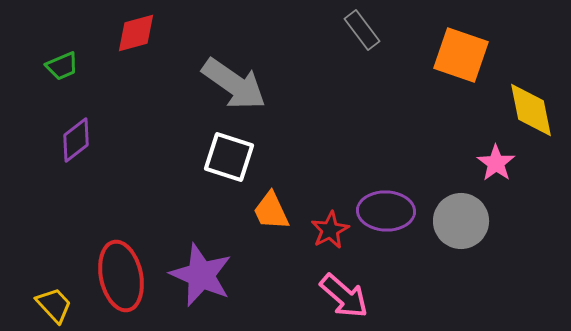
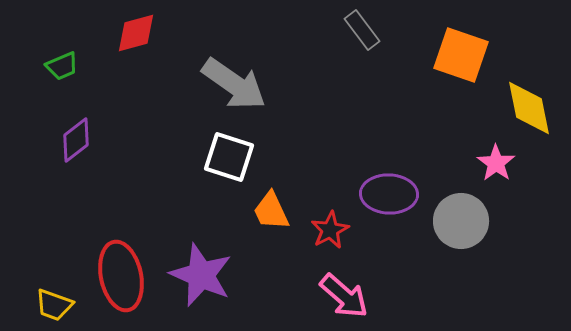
yellow diamond: moved 2 px left, 2 px up
purple ellipse: moved 3 px right, 17 px up
yellow trapezoid: rotated 153 degrees clockwise
